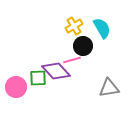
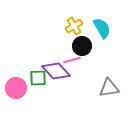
black circle: moved 1 px left
pink circle: moved 1 px down
